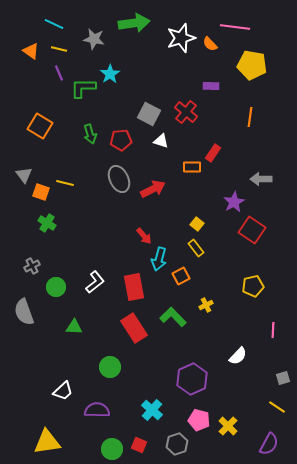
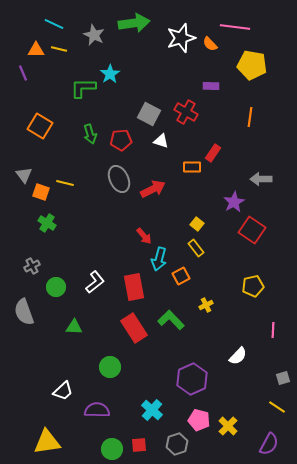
gray star at (94, 39): moved 4 px up; rotated 15 degrees clockwise
orange triangle at (31, 51): moved 5 px right, 1 px up; rotated 36 degrees counterclockwise
purple line at (59, 73): moved 36 px left
red cross at (186, 112): rotated 10 degrees counterclockwise
green L-shape at (173, 317): moved 2 px left, 3 px down
red square at (139, 445): rotated 28 degrees counterclockwise
